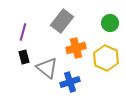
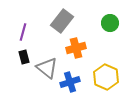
yellow hexagon: moved 19 px down
